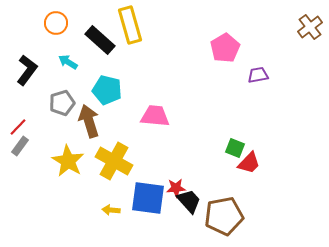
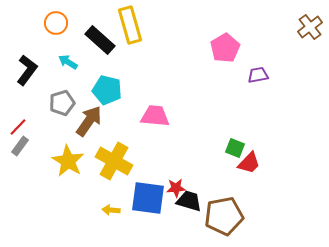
brown arrow: rotated 52 degrees clockwise
black trapezoid: rotated 32 degrees counterclockwise
